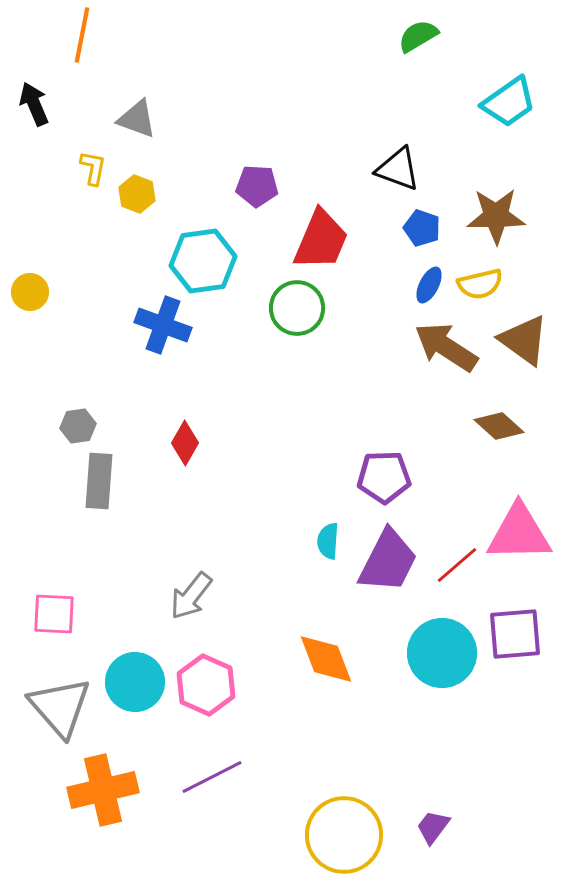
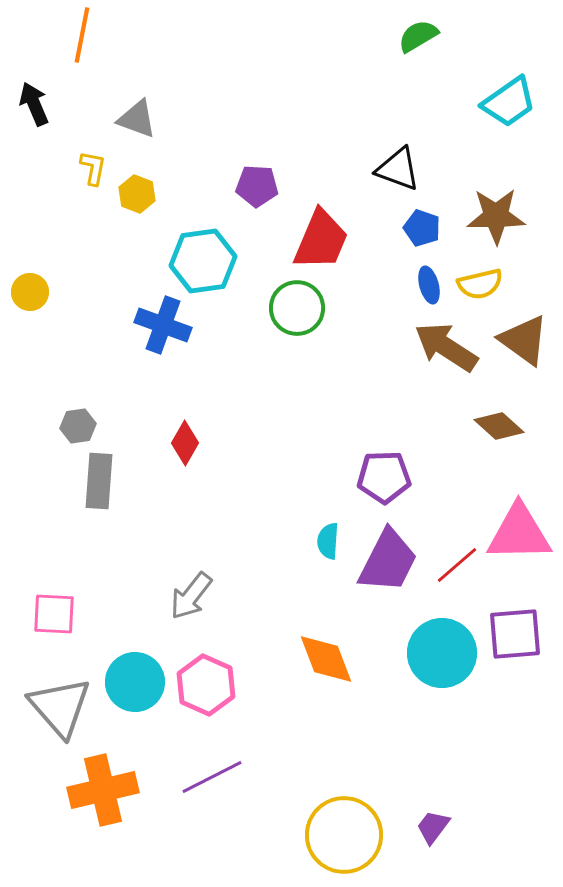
blue ellipse at (429, 285): rotated 42 degrees counterclockwise
